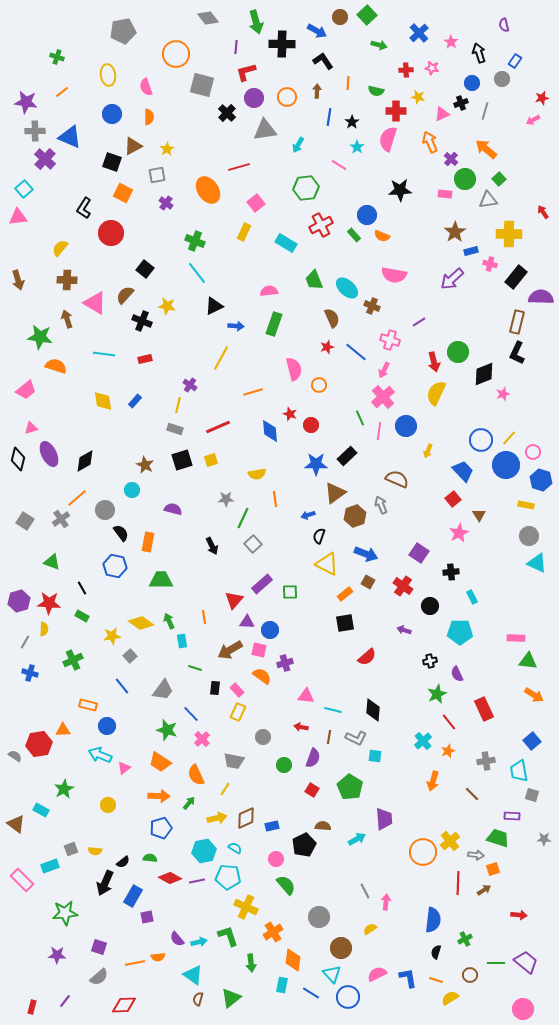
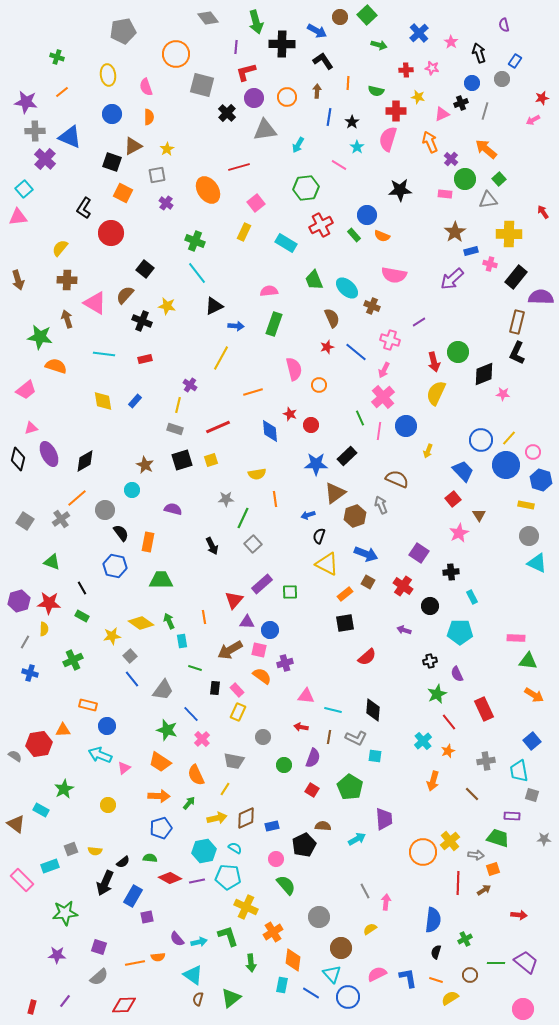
pink star at (503, 394): rotated 24 degrees clockwise
blue line at (122, 686): moved 10 px right, 7 px up
